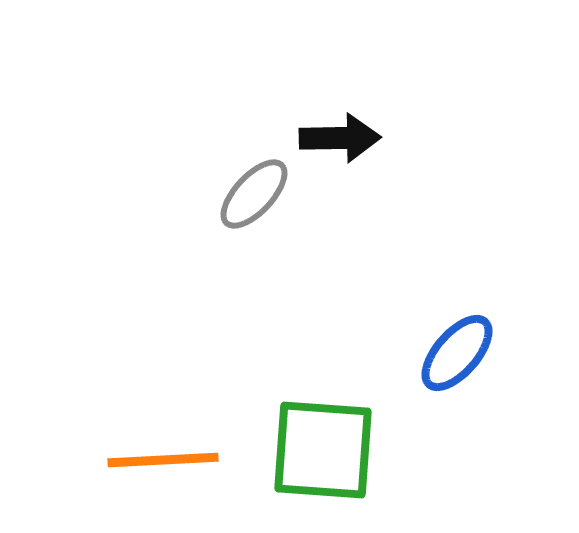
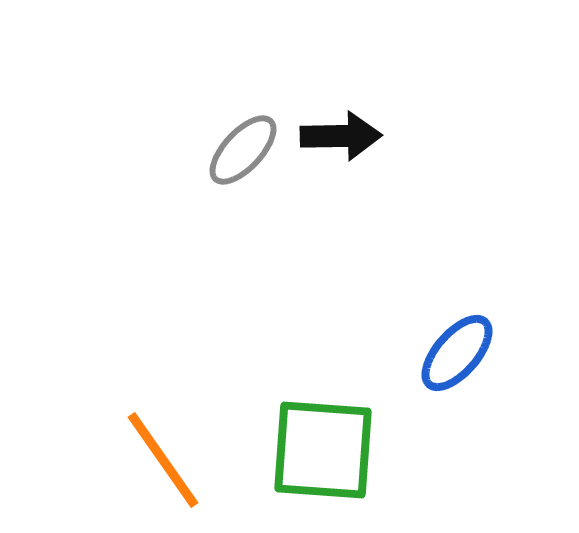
black arrow: moved 1 px right, 2 px up
gray ellipse: moved 11 px left, 44 px up
orange line: rotated 58 degrees clockwise
